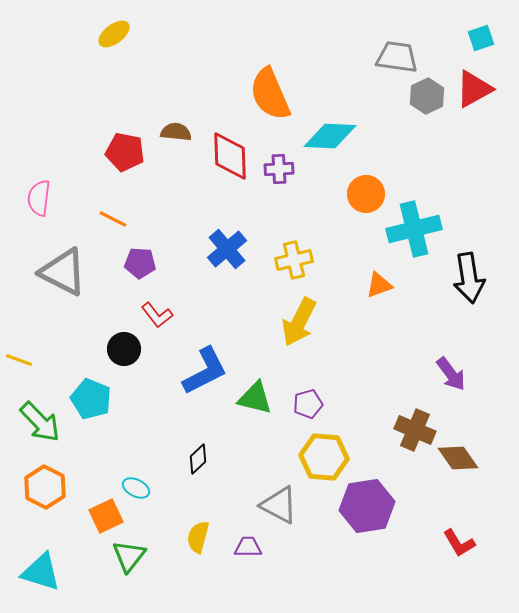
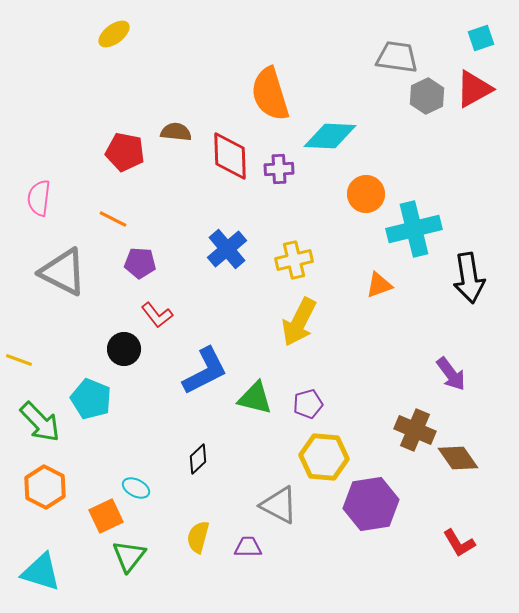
orange semicircle at (270, 94): rotated 6 degrees clockwise
purple hexagon at (367, 506): moved 4 px right, 2 px up
